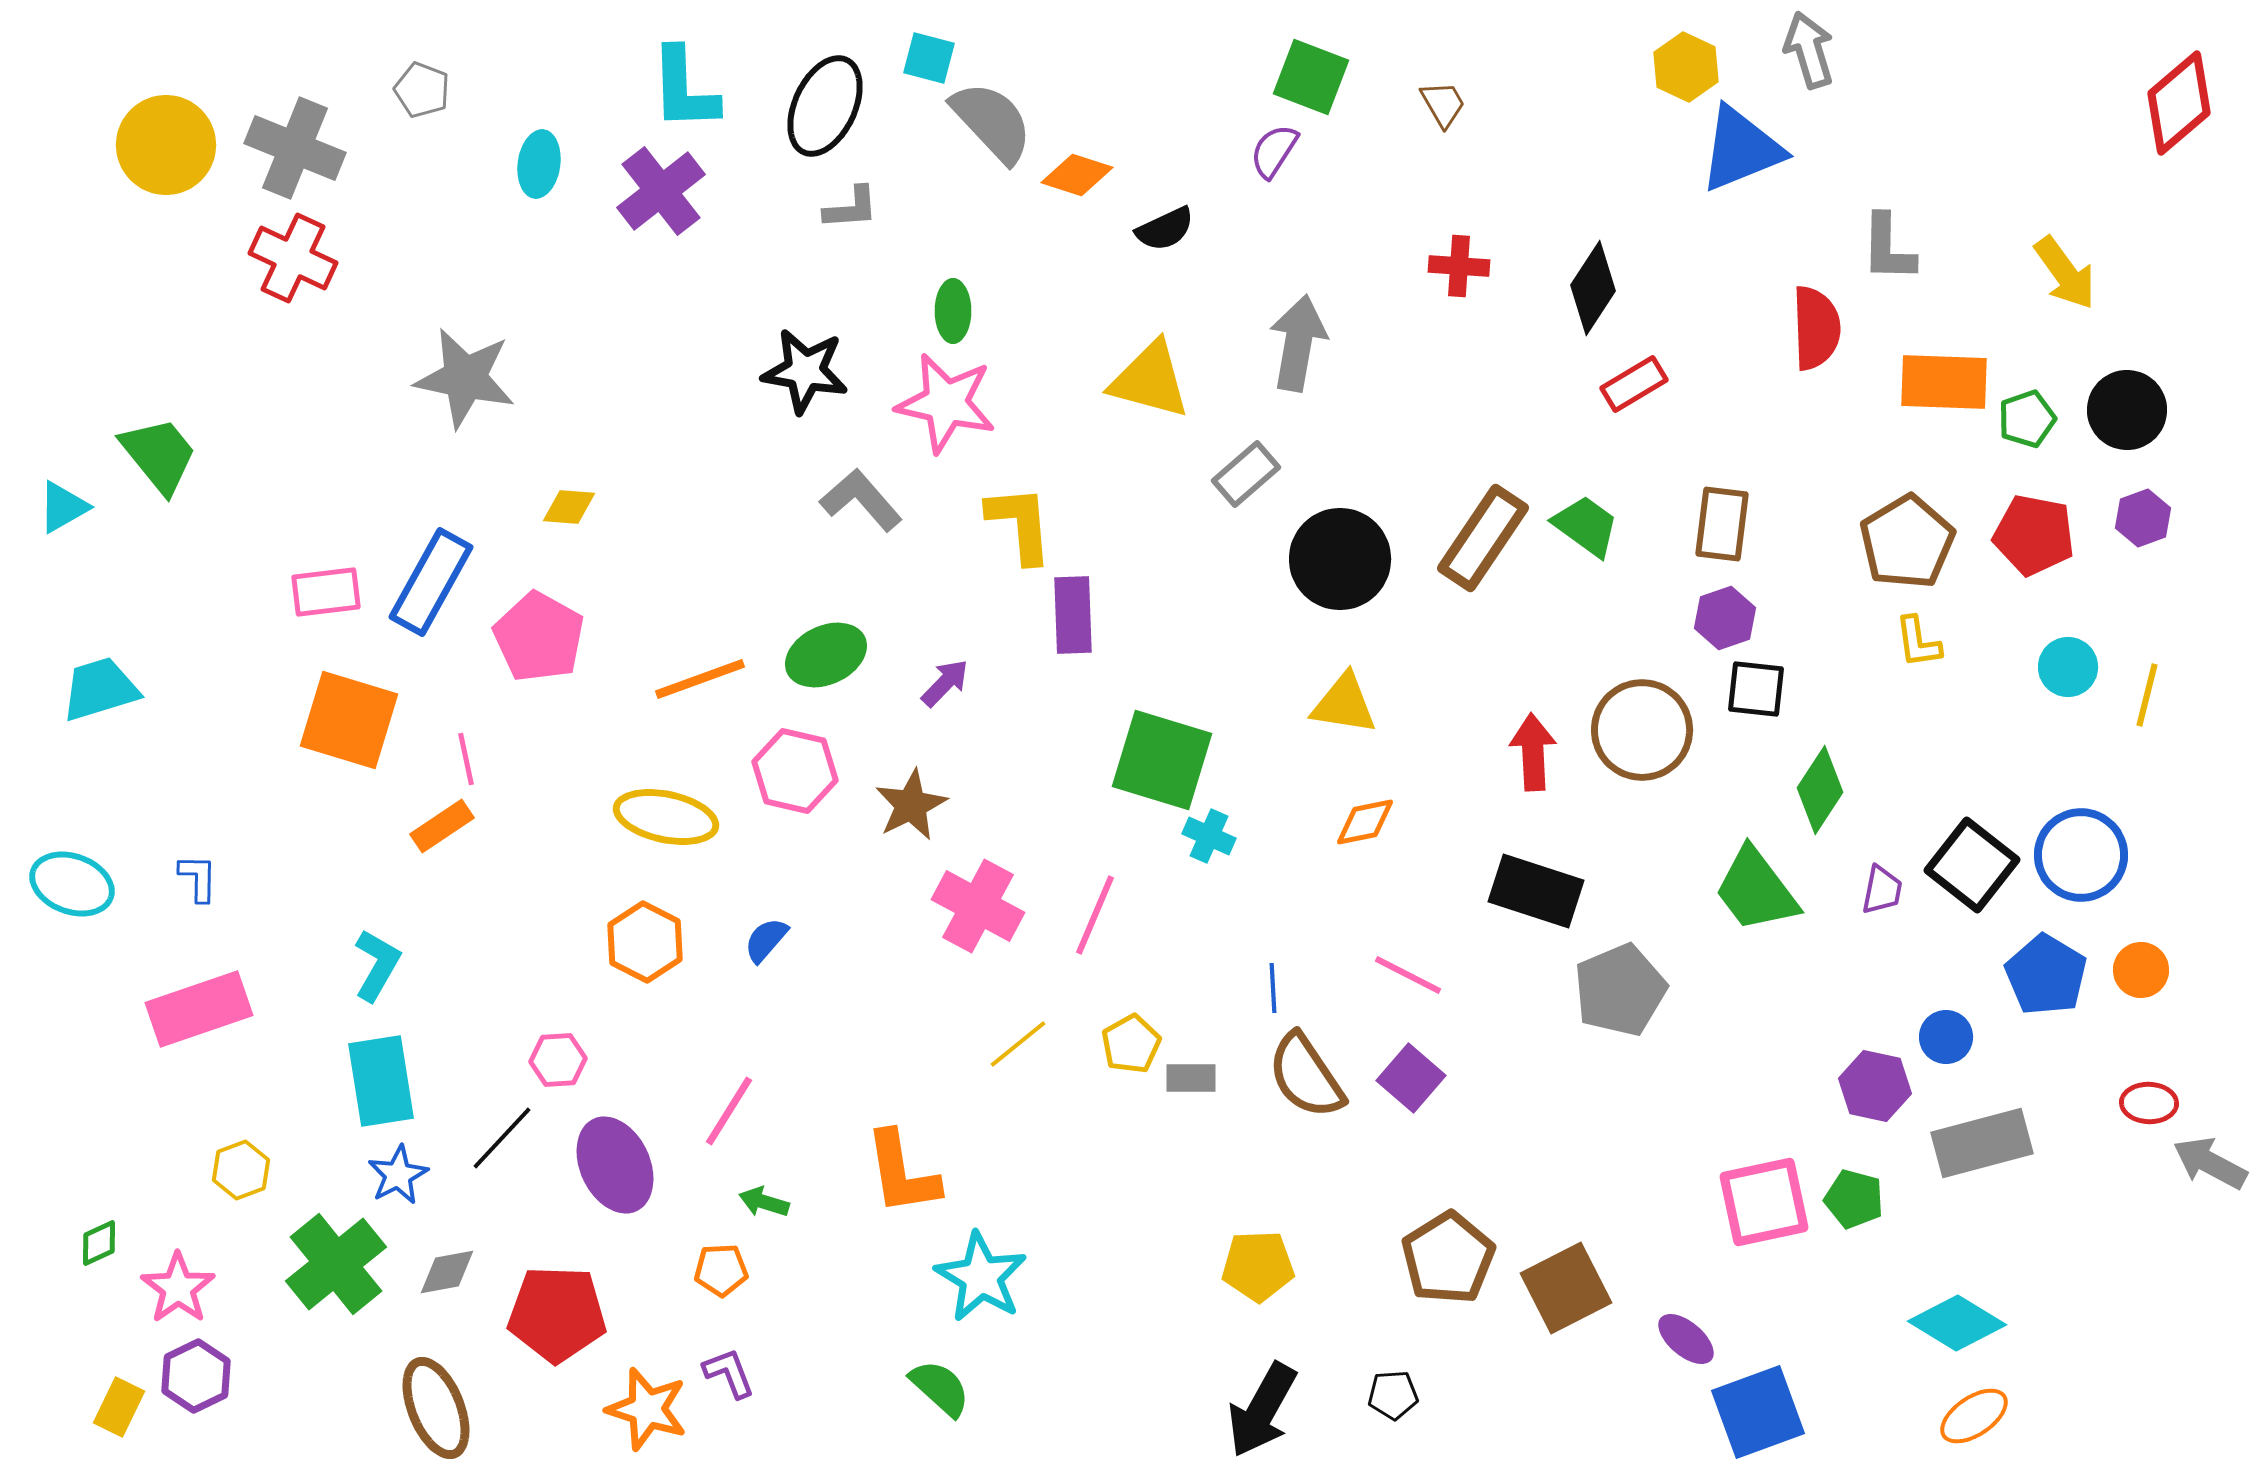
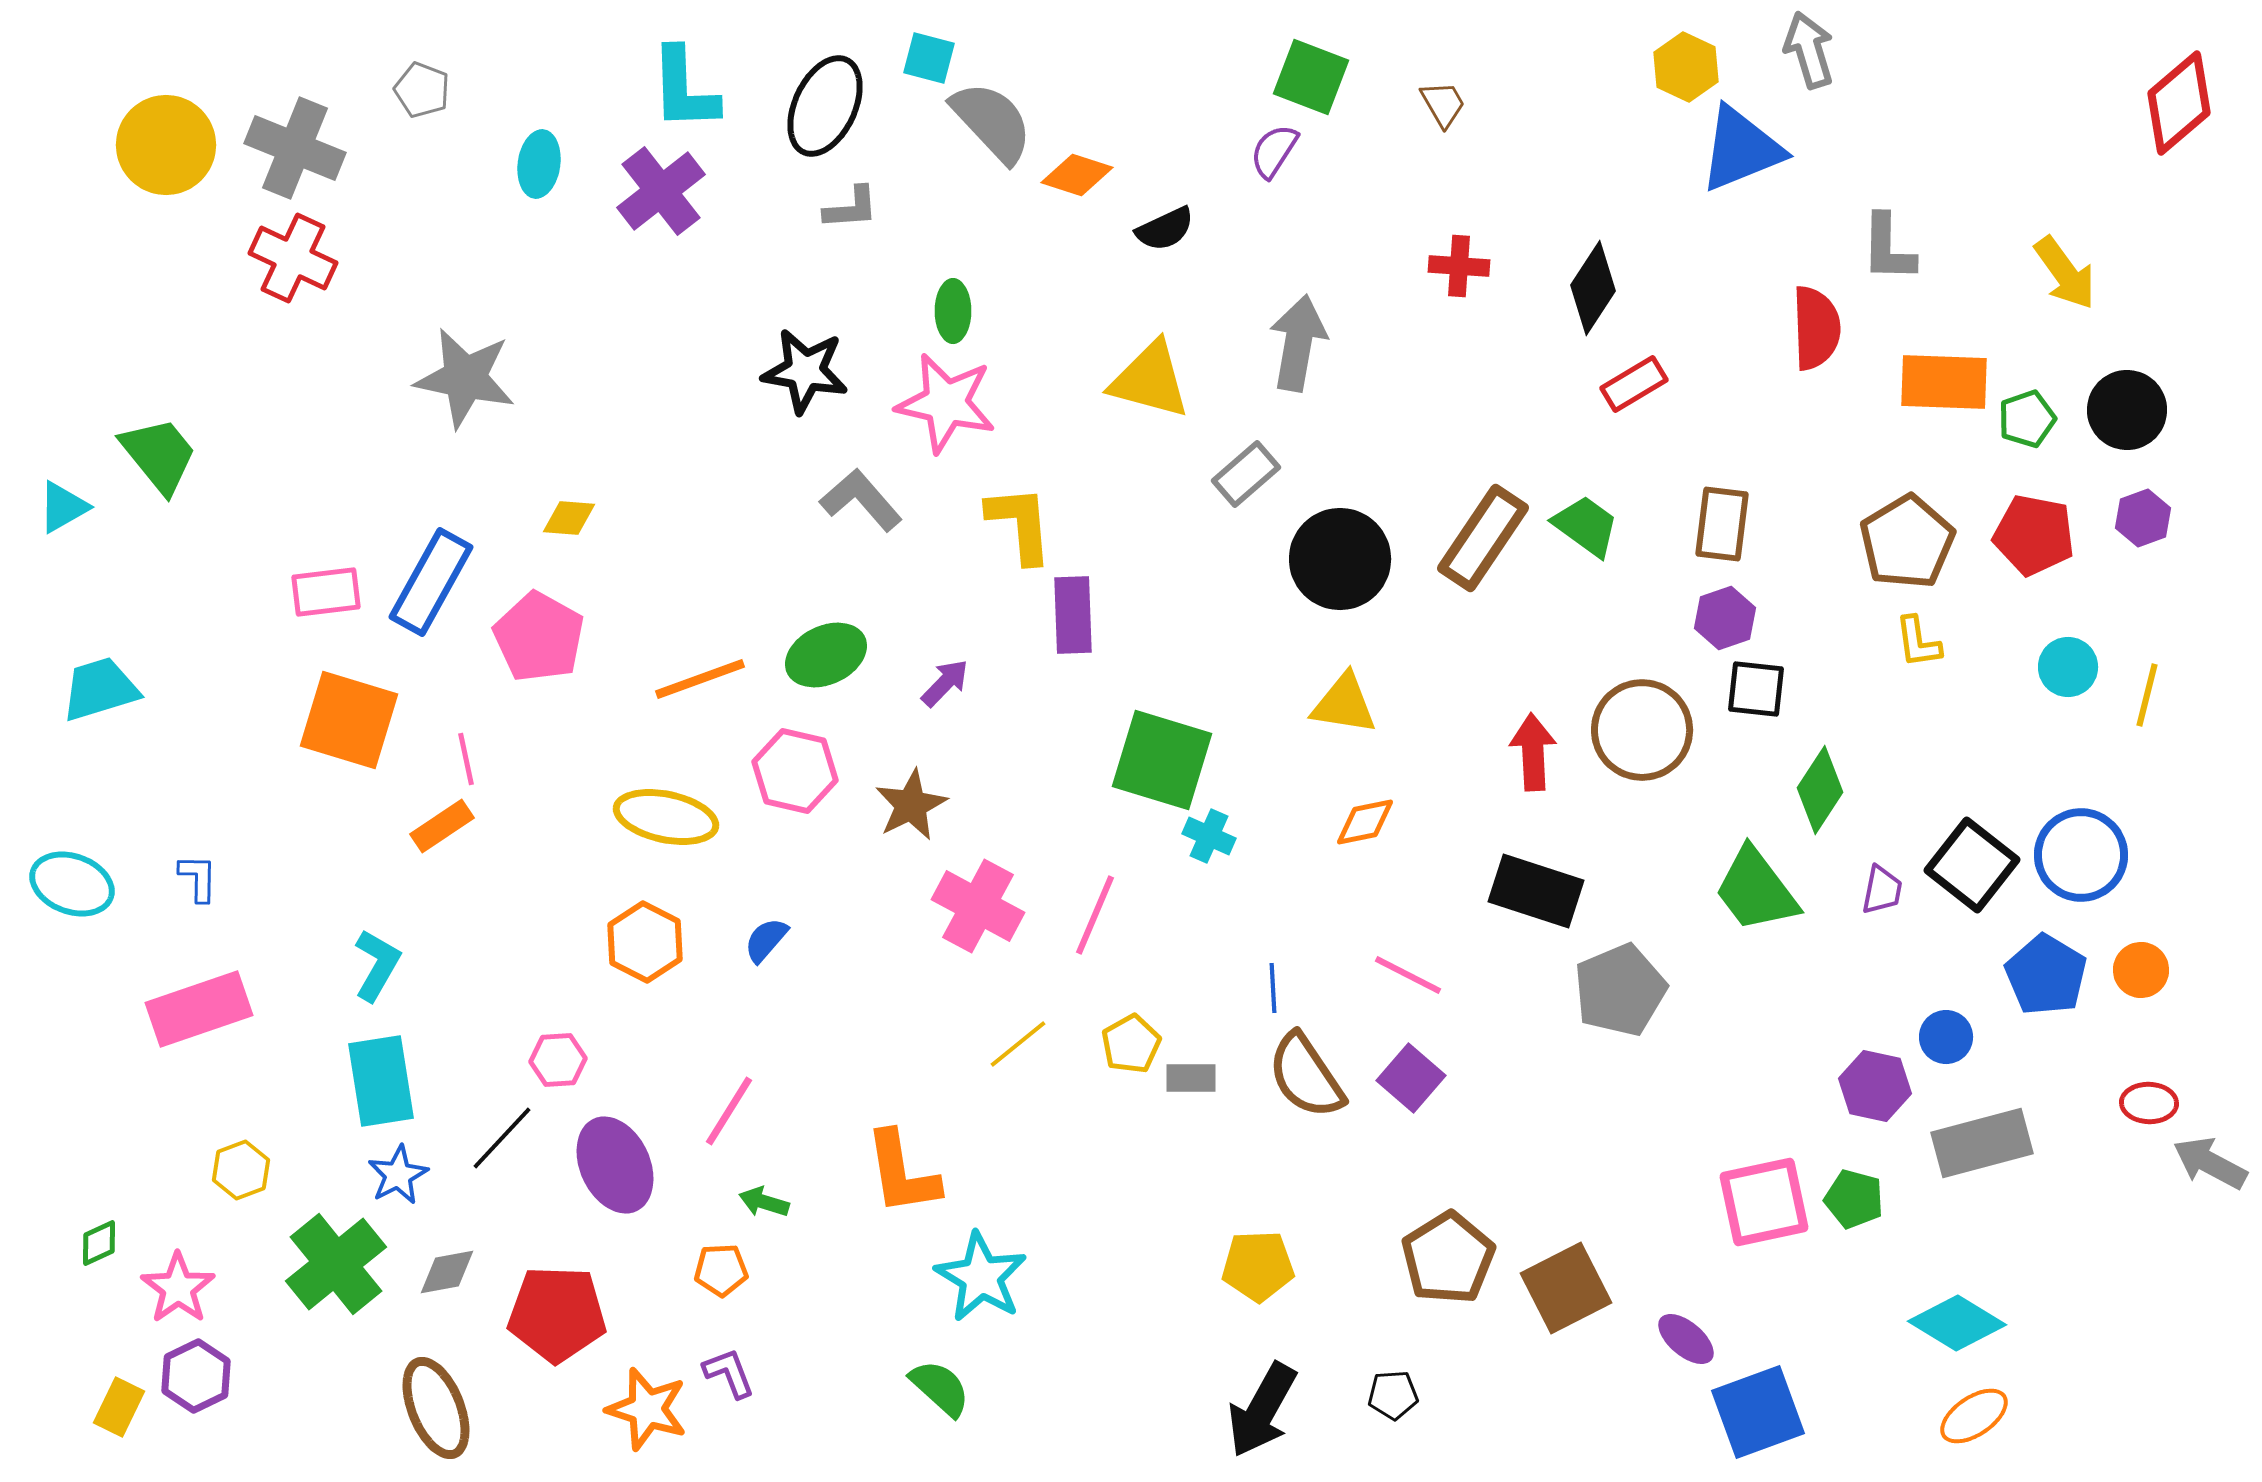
yellow diamond at (569, 507): moved 11 px down
